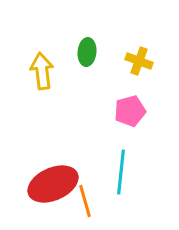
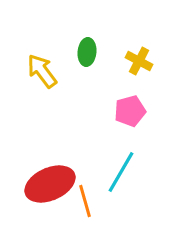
yellow cross: rotated 8 degrees clockwise
yellow arrow: rotated 30 degrees counterclockwise
cyan line: rotated 24 degrees clockwise
red ellipse: moved 3 px left
